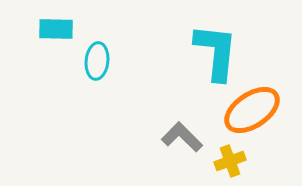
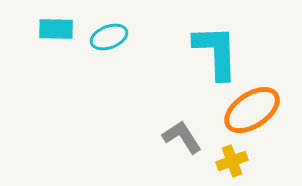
cyan L-shape: rotated 8 degrees counterclockwise
cyan ellipse: moved 12 px right, 24 px up; rotated 63 degrees clockwise
gray L-shape: rotated 12 degrees clockwise
yellow cross: moved 2 px right
